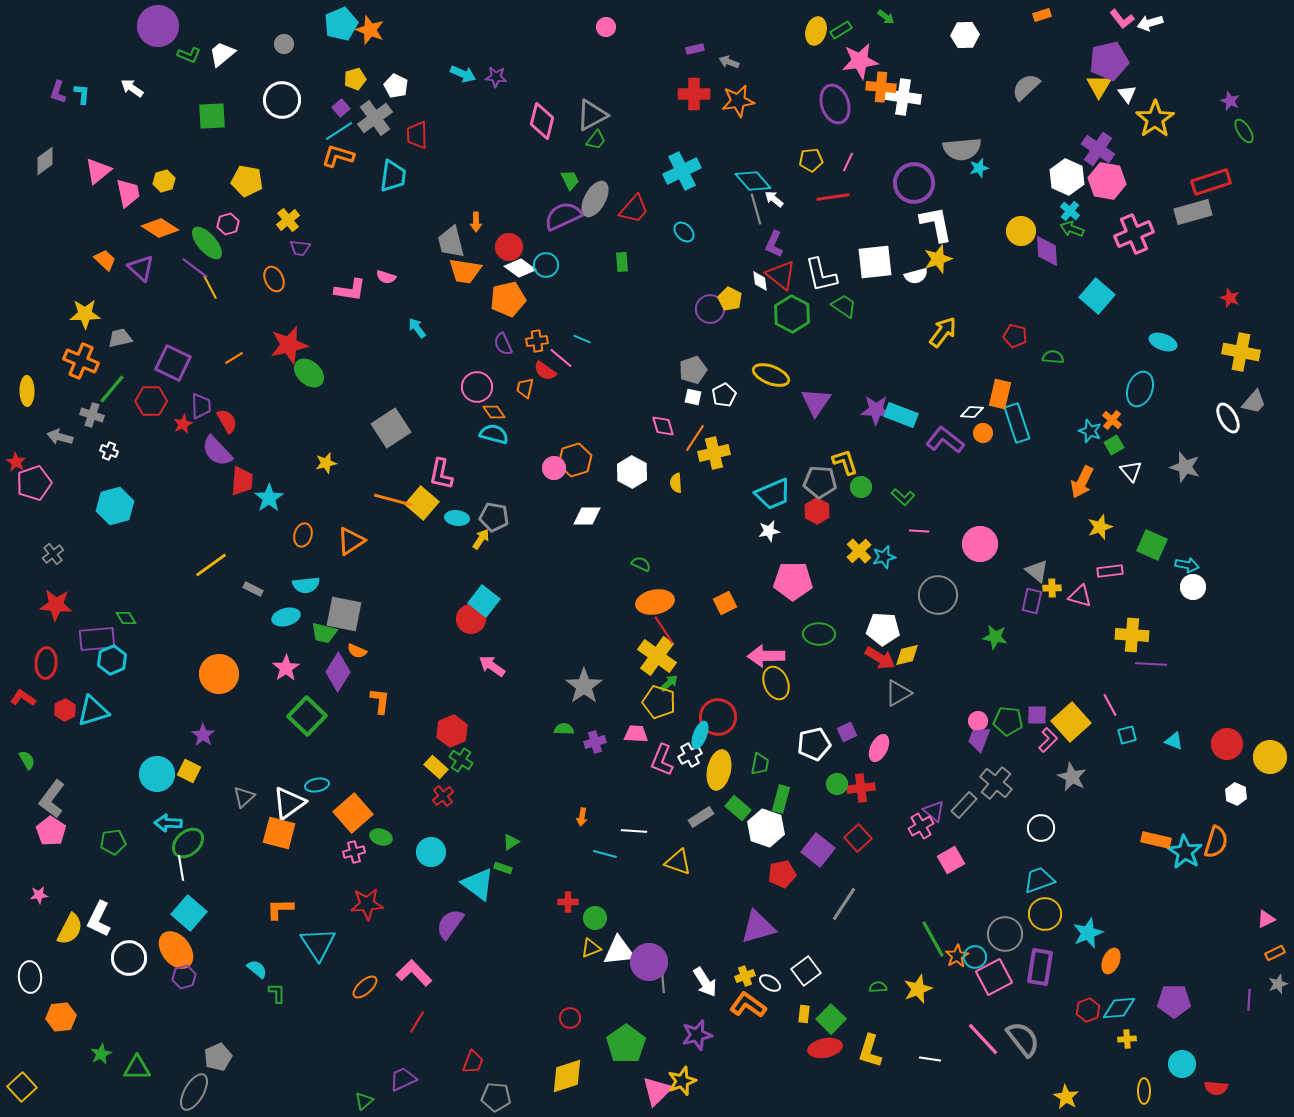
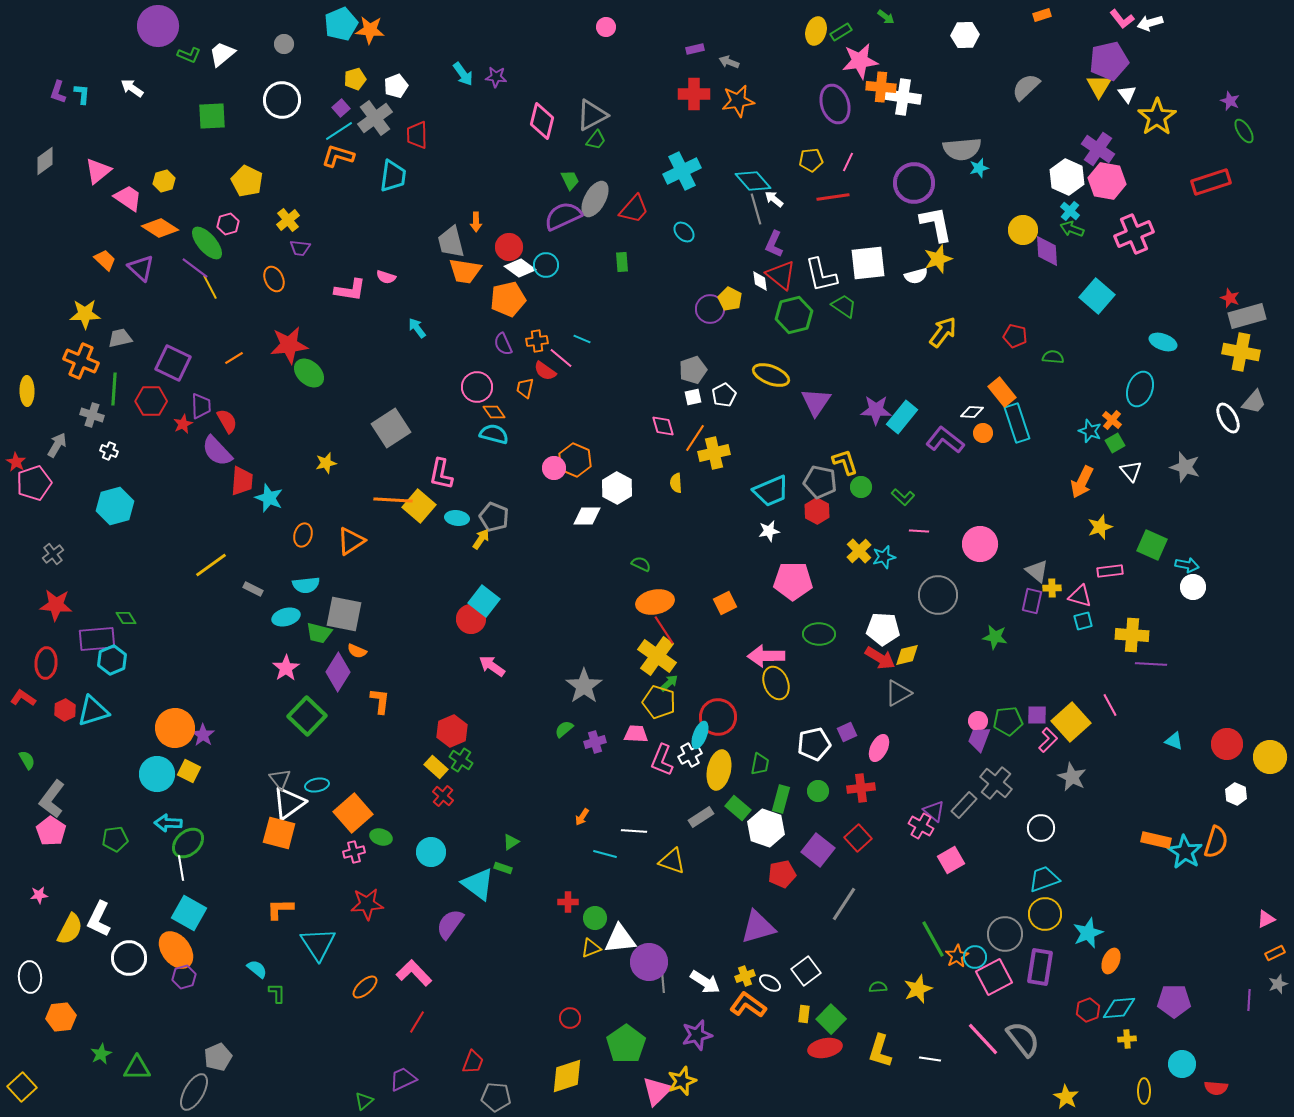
orange star at (370, 30): rotated 16 degrees counterclockwise
green rectangle at (841, 30): moved 2 px down
cyan arrow at (463, 74): rotated 30 degrees clockwise
white pentagon at (396, 86): rotated 25 degrees clockwise
yellow star at (1155, 119): moved 2 px right, 2 px up
yellow pentagon at (247, 181): rotated 16 degrees clockwise
pink trapezoid at (128, 193): moved 5 px down; rotated 44 degrees counterclockwise
gray rectangle at (1193, 212): moved 54 px right, 104 px down
yellow circle at (1021, 231): moved 2 px right, 1 px up
white square at (875, 262): moved 7 px left, 1 px down
green hexagon at (792, 314): moved 2 px right, 1 px down; rotated 18 degrees clockwise
red star at (289, 345): rotated 6 degrees clockwise
green line at (112, 389): moved 2 px right; rotated 36 degrees counterclockwise
orange rectangle at (1000, 394): moved 2 px right, 2 px up; rotated 52 degrees counterclockwise
white square at (693, 397): rotated 24 degrees counterclockwise
cyan rectangle at (901, 415): moved 1 px right, 2 px down; rotated 72 degrees counterclockwise
gray arrow at (60, 437): moved 3 px left, 8 px down; rotated 105 degrees clockwise
green square at (1114, 445): moved 1 px right, 2 px up
orange hexagon at (575, 460): rotated 20 degrees counterclockwise
white hexagon at (632, 472): moved 15 px left, 16 px down
gray pentagon at (820, 482): rotated 8 degrees clockwise
cyan trapezoid at (773, 494): moved 2 px left, 3 px up
cyan star at (269, 498): rotated 16 degrees counterclockwise
orange line at (393, 500): rotated 12 degrees counterclockwise
yellow square at (422, 503): moved 3 px left, 3 px down
gray pentagon at (494, 517): rotated 12 degrees clockwise
green trapezoid at (324, 633): moved 5 px left
orange circle at (219, 674): moved 44 px left, 54 px down
green pentagon at (1008, 721): rotated 12 degrees counterclockwise
green semicircle at (564, 729): rotated 42 degrees counterclockwise
cyan square at (1127, 735): moved 44 px left, 114 px up
green circle at (837, 784): moved 19 px left, 7 px down
red cross at (443, 796): rotated 10 degrees counterclockwise
gray triangle at (244, 797): moved 36 px right, 18 px up; rotated 25 degrees counterclockwise
orange arrow at (582, 817): rotated 24 degrees clockwise
pink cross at (921, 826): rotated 30 degrees counterclockwise
green pentagon at (113, 842): moved 2 px right, 3 px up
yellow triangle at (678, 862): moved 6 px left, 1 px up
cyan trapezoid at (1039, 880): moved 5 px right, 1 px up
cyan square at (189, 913): rotated 12 degrees counterclockwise
white triangle at (619, 951): moved 1 px right, 12 px up
white arrow at (705, 982): rotated 24 degrees counterclockwise
yellow L-shape at (870, 1051): moved 10 px right
